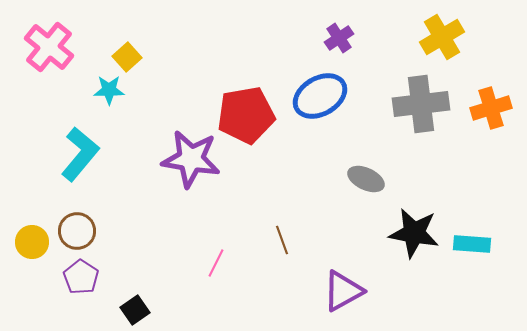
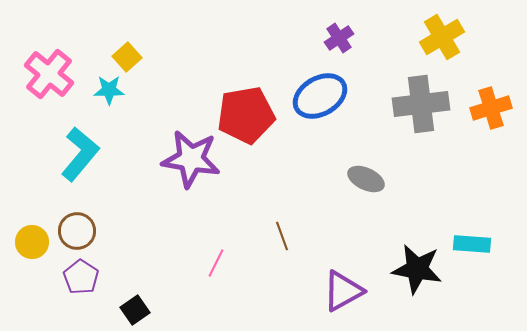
pink cross: moved 27 px down
black star: moved 3 px right, 36 px down
brown line: moved 4 px up
